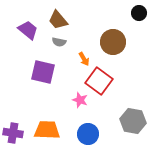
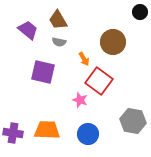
black circle: moved 1 px right, 1 px up
brown trapezoid: rotated 10 degrees clockwise
